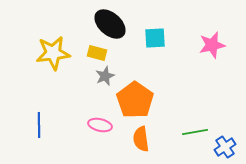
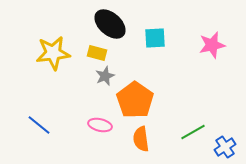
blue line: rotated 50 degrees counterclockwise
green line: moved 2 px left; rotated 20 degrees counterclockwise
